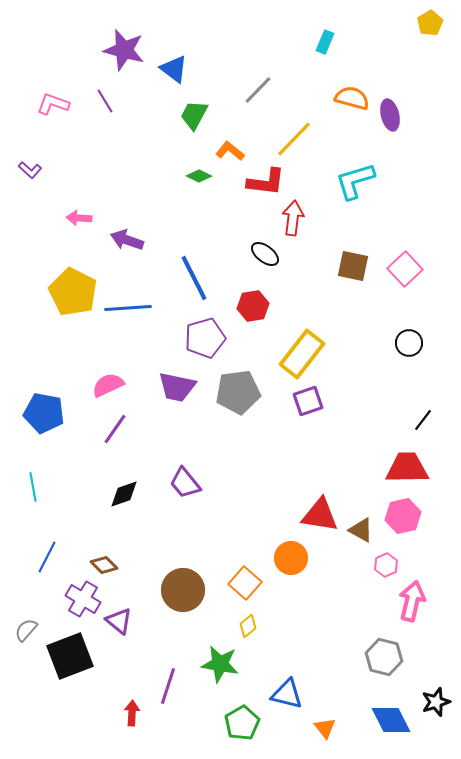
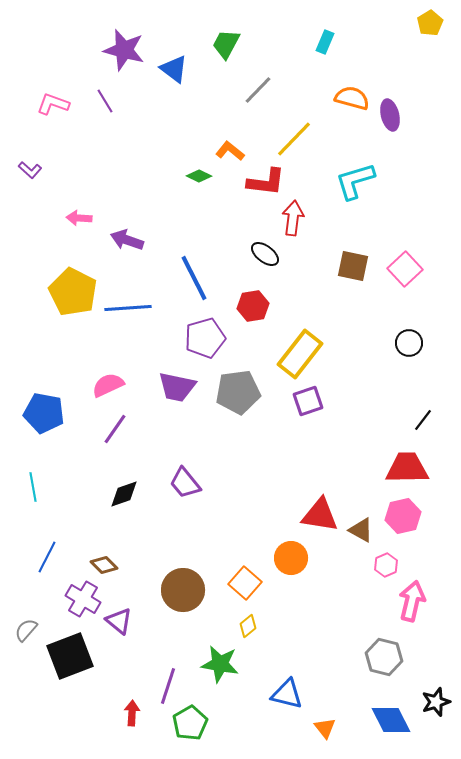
green trapezoid at (194, 115): moved 32 px right, 71 px up
yellow rectangle at (302, 354): moved 2 px left
green pentagon at (242, 723): moved 52 px left
